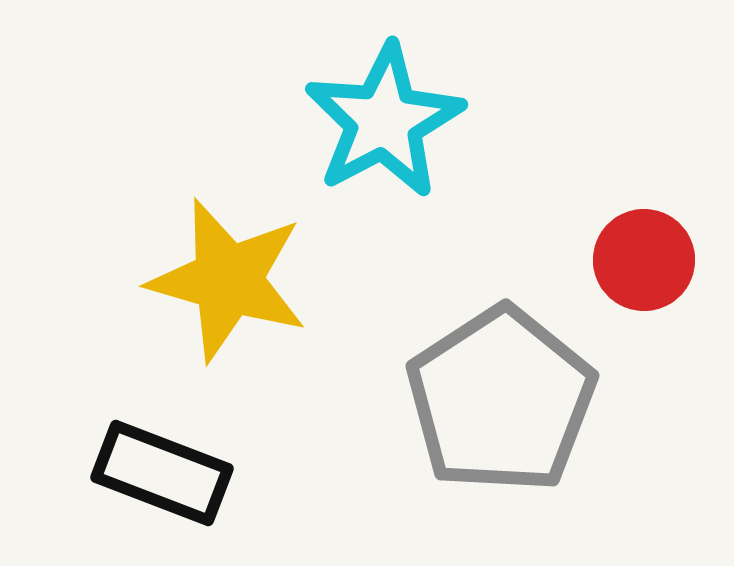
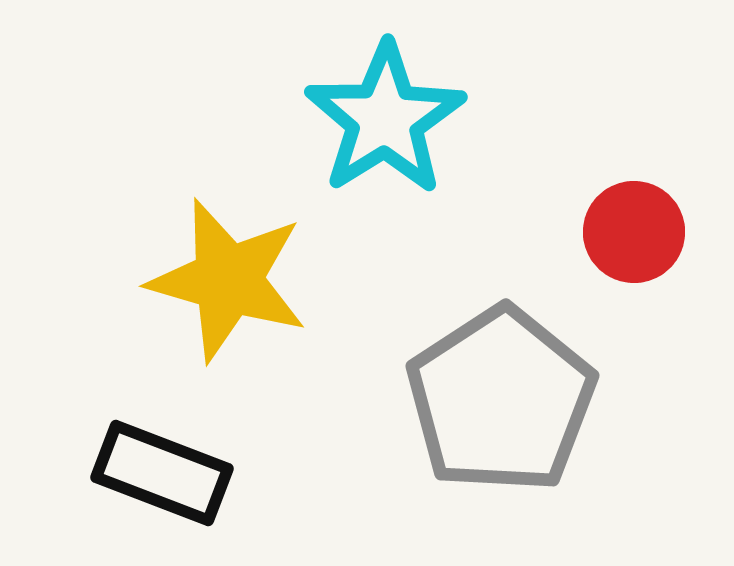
cyan star: moved 1 px right, 2 px up; rotated 4 degrees counterclockwise
red circle: moved 10 px left, 28 px up
